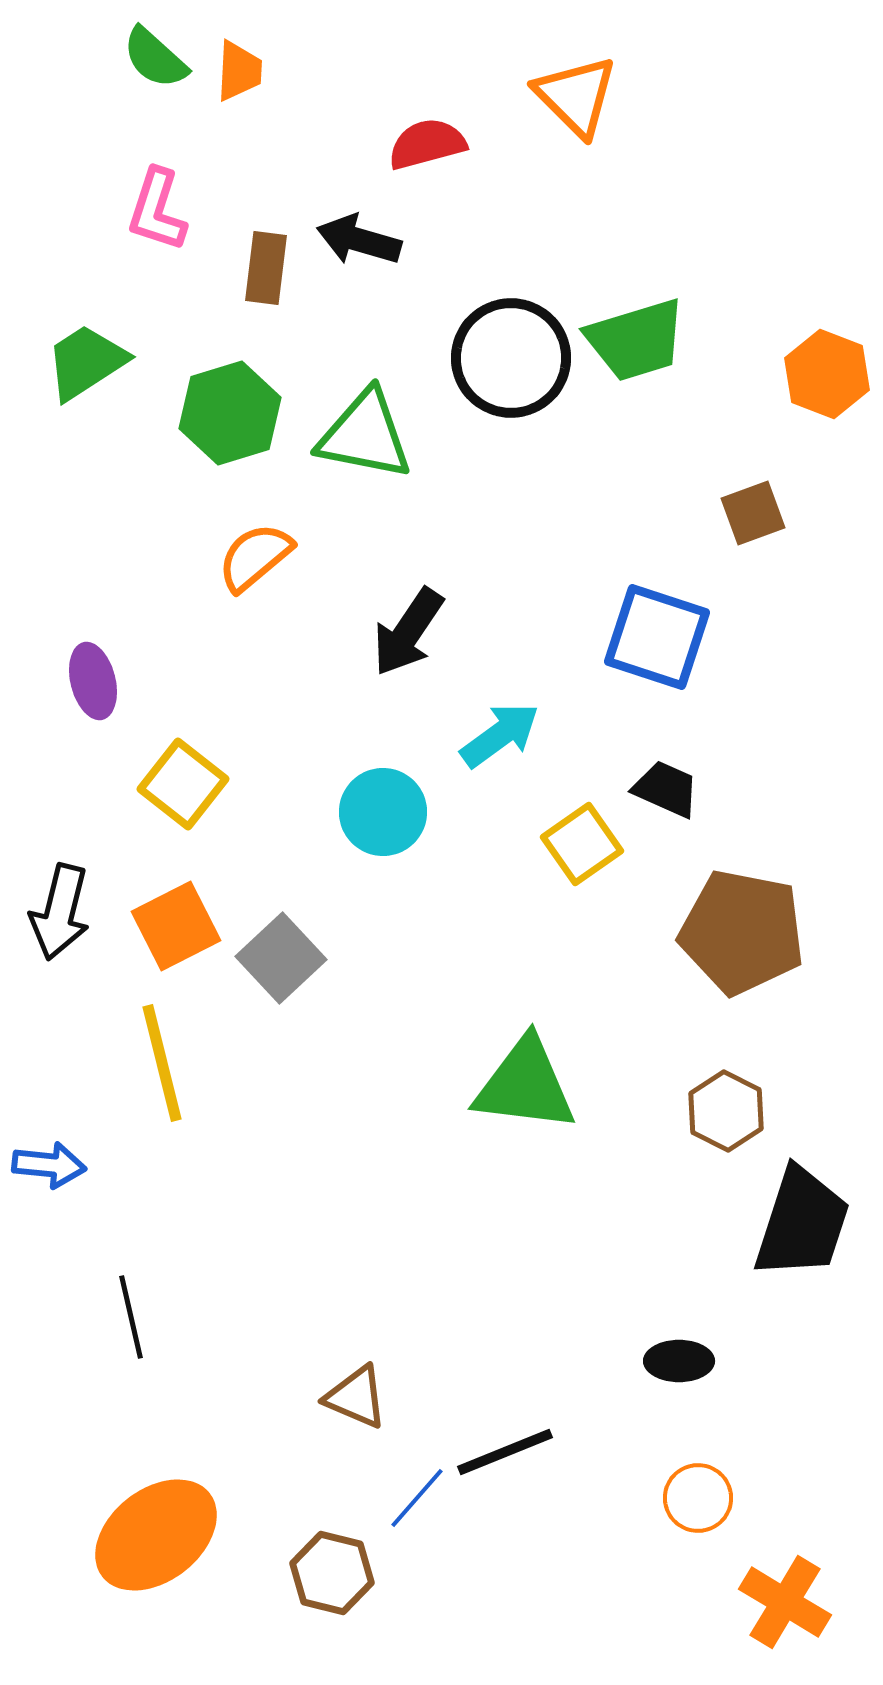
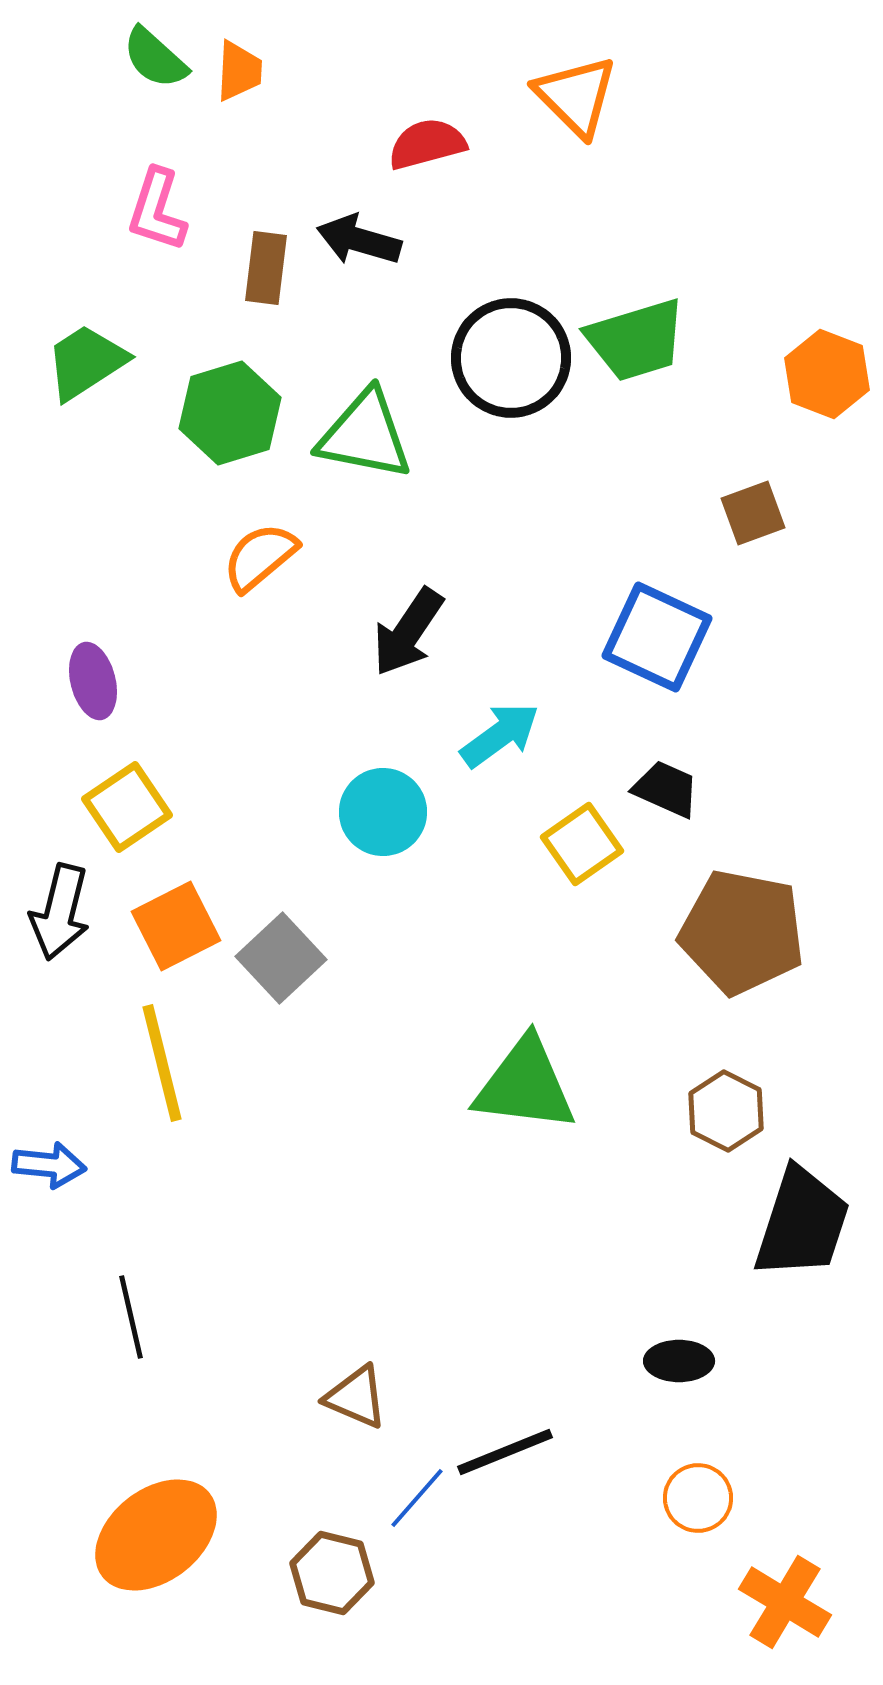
orange semicircle at (255, 557): moved 5 px right
blue square at (657, 637): rotated 7 degrees clockwise
yellow square at (183, 784): moved 56 px left, 23 px down; rotated 18 degrees clockwise
